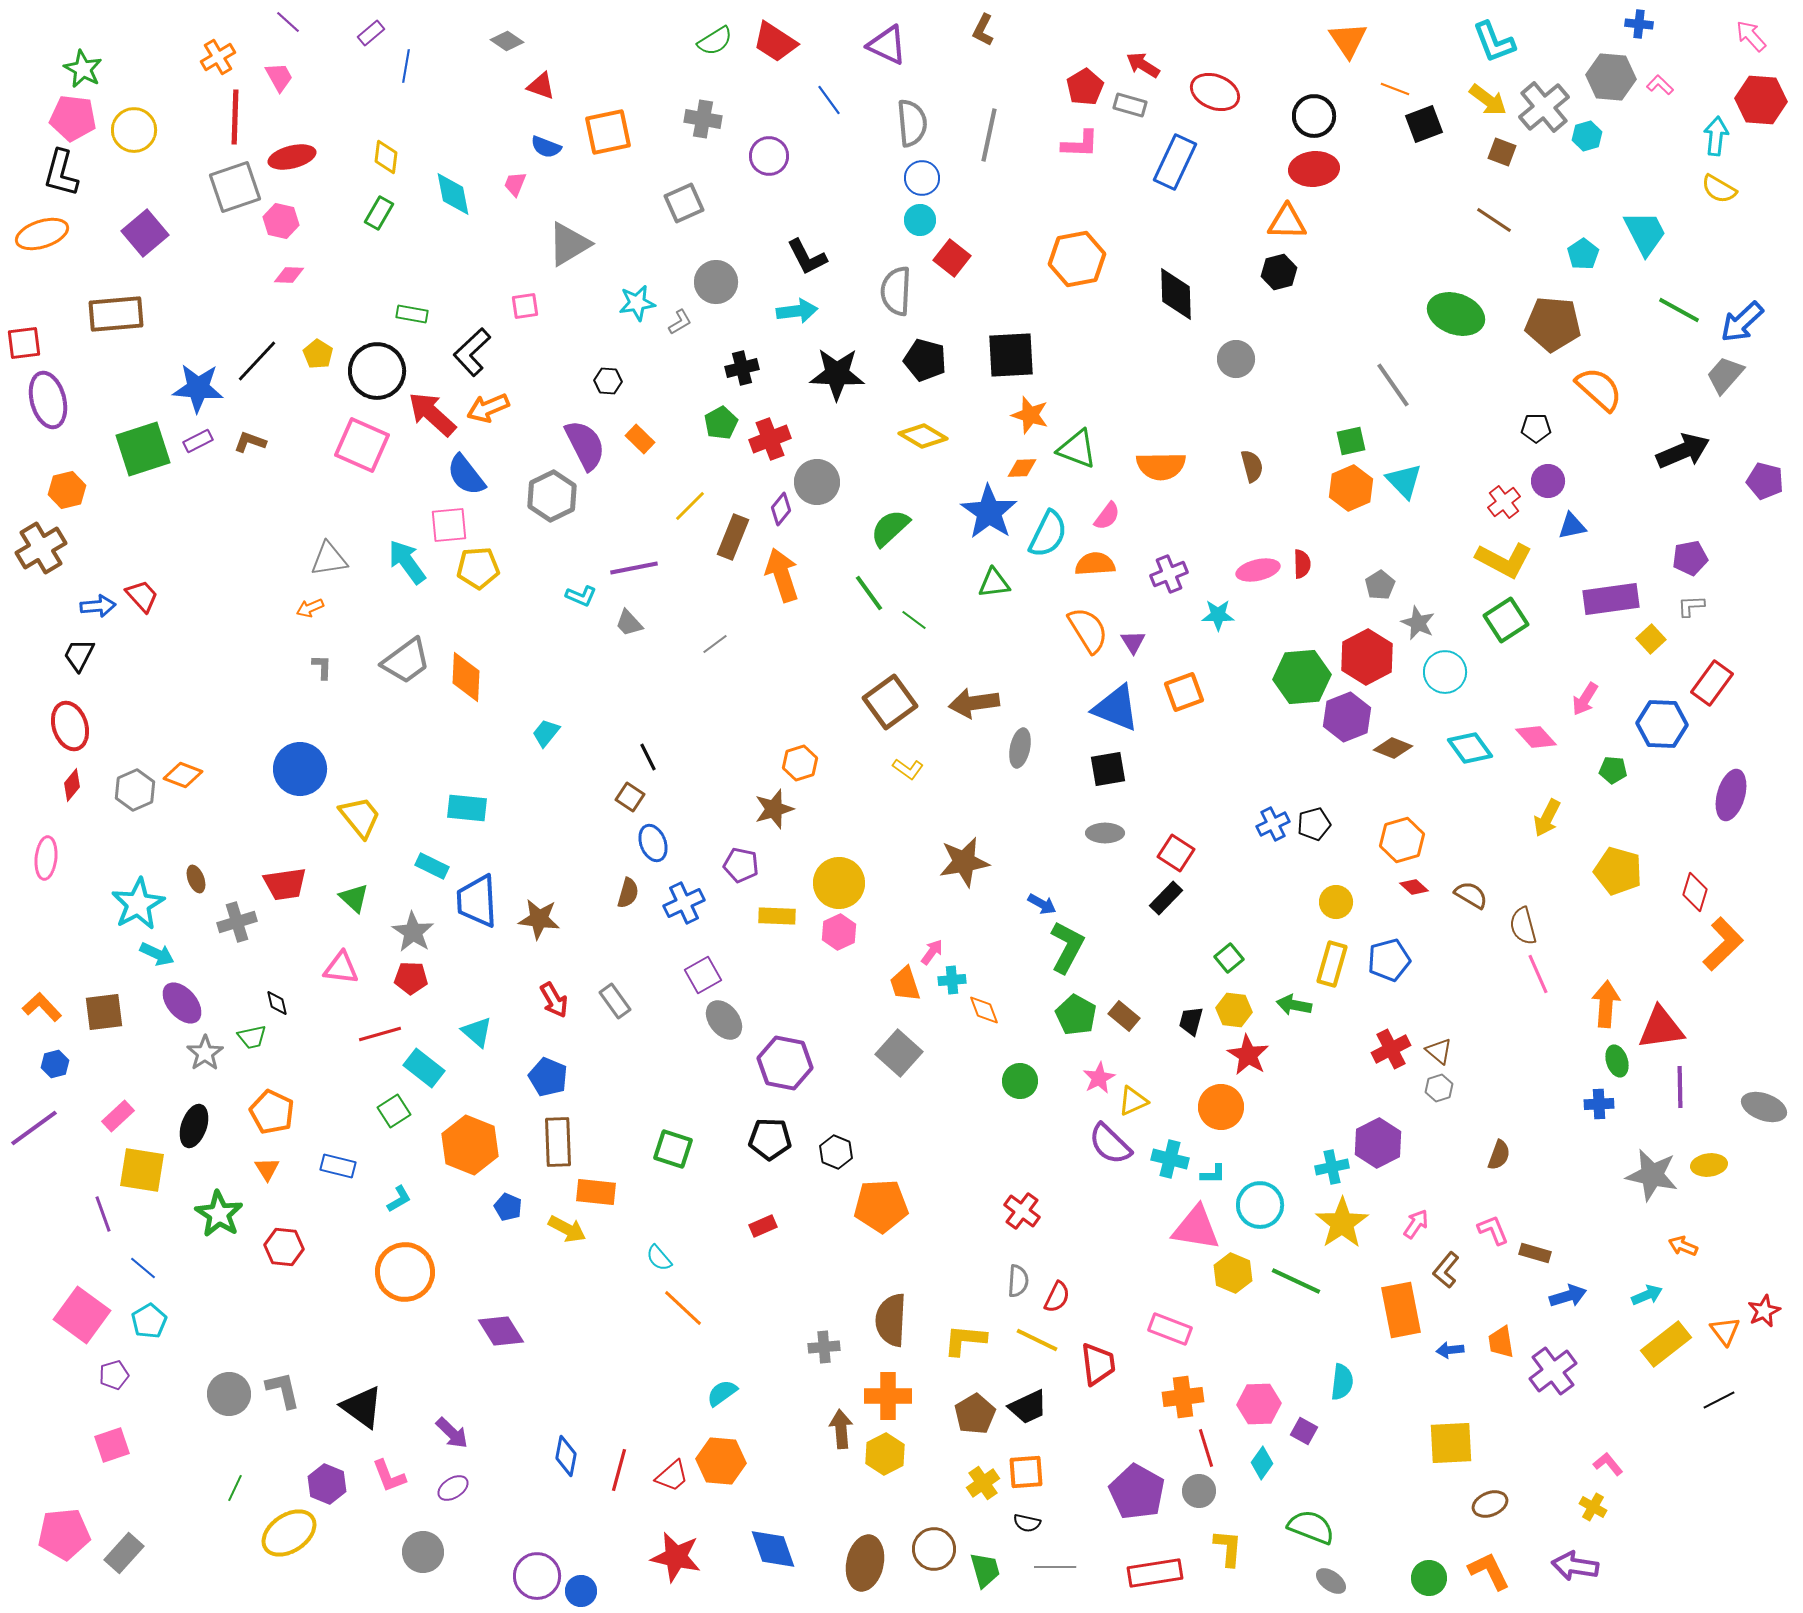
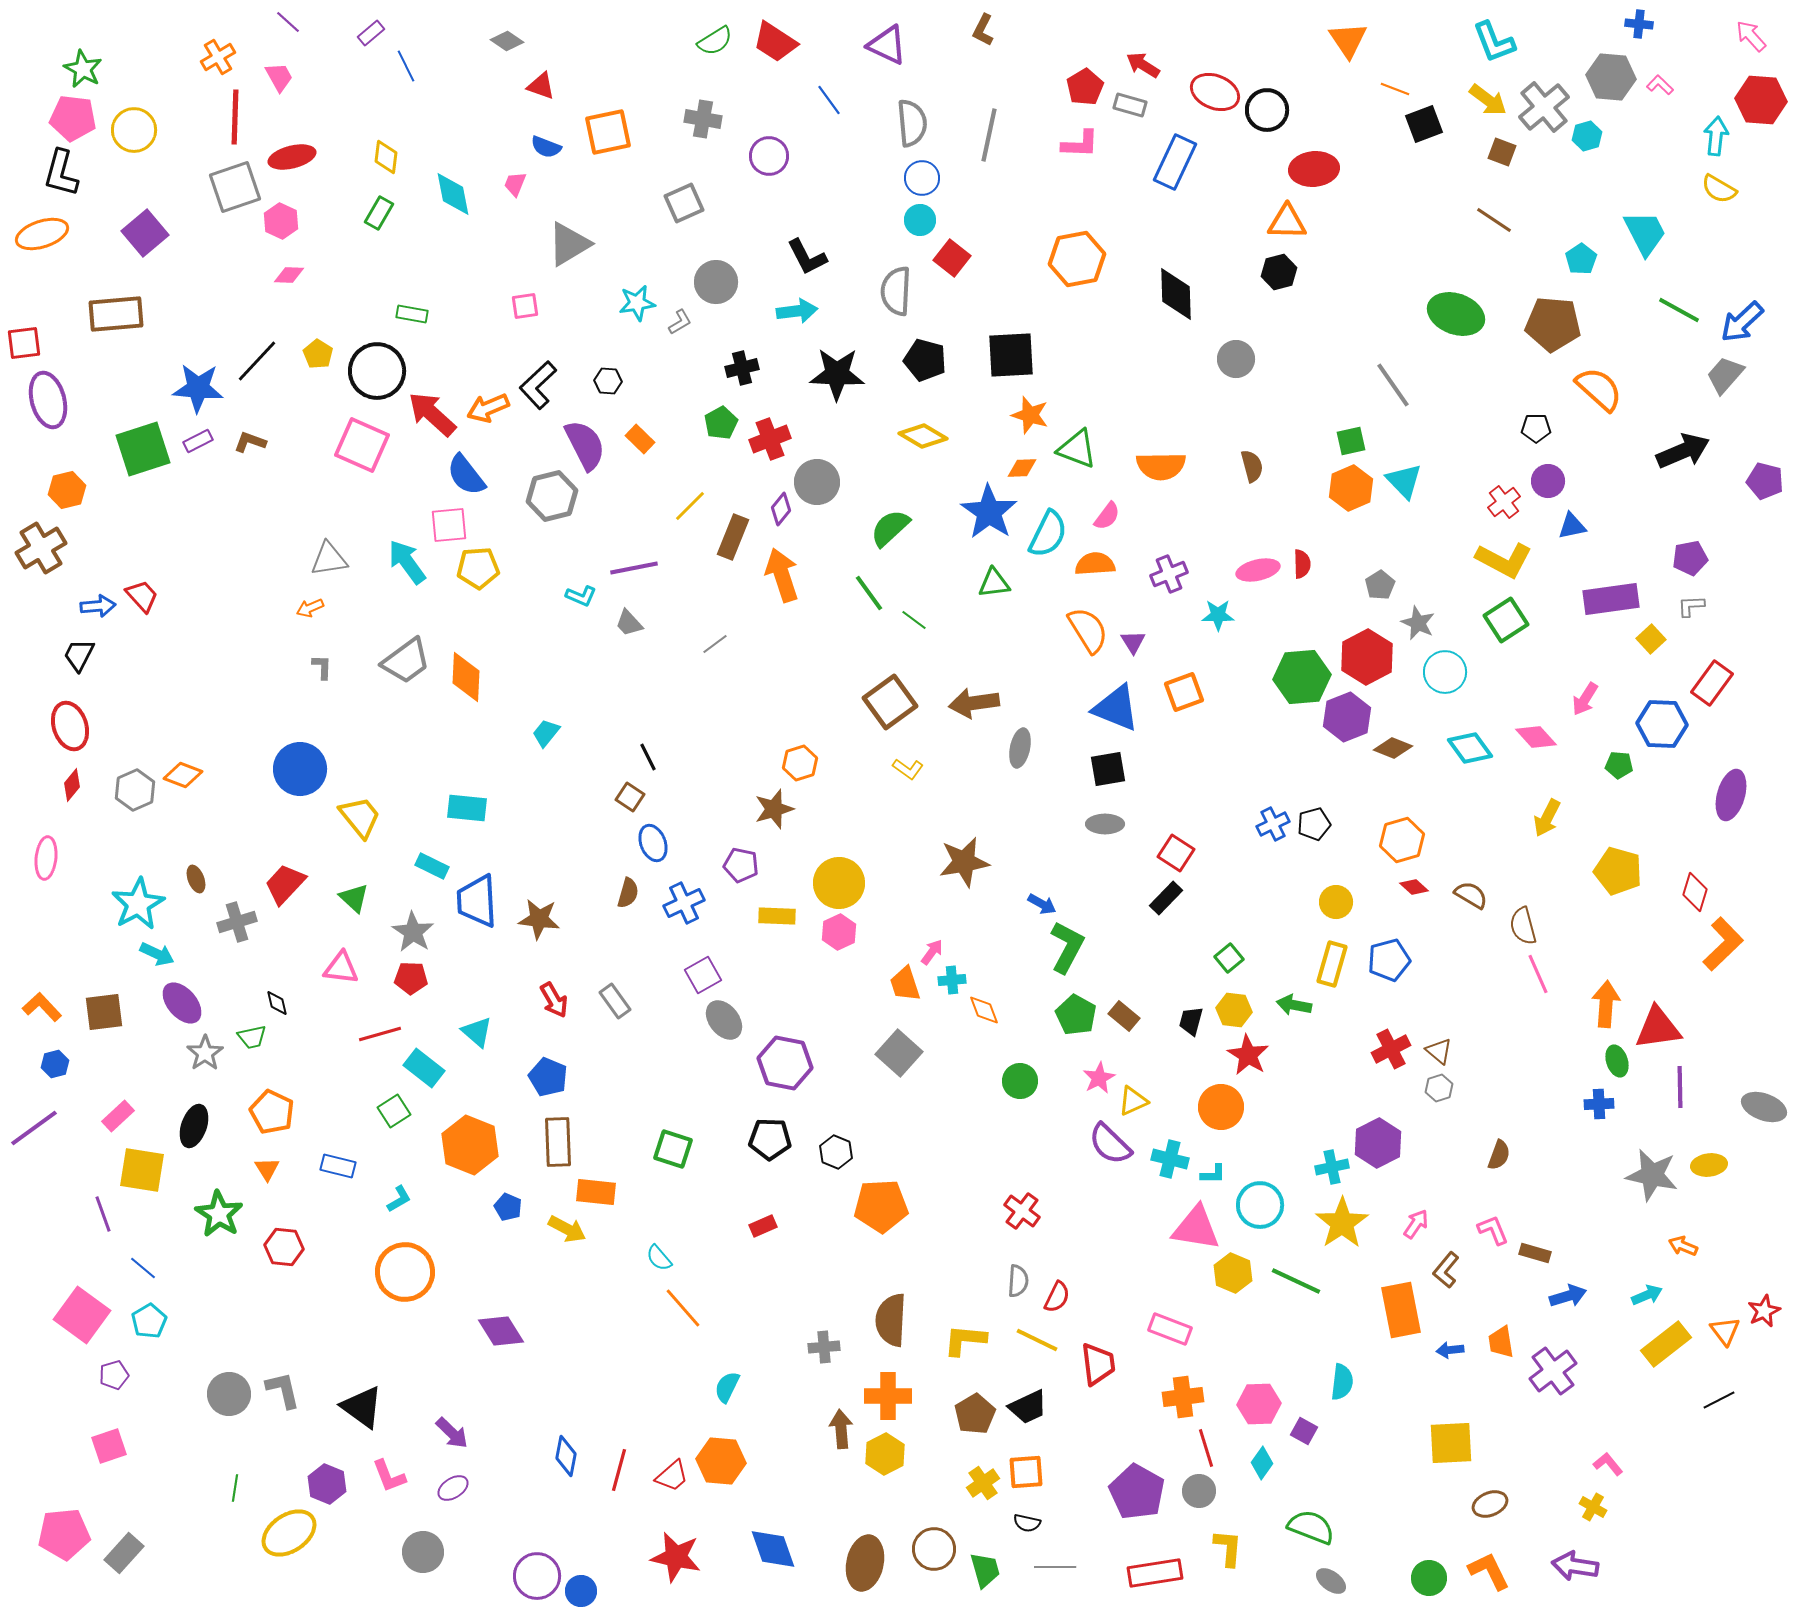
blue line at (406, 66): rotated 36 degrees counterclockwise
black circle at (1314, 116): moved 47 px left, 6 px up
pink hexagon at (281, 221): rotated 12 degrees clockwise
cyan pentagon at (1583, 254): moved 2 px left, 5 px down
black L-shape at (472, 352): moved 66 px right, 33 px down
gray hexagon at (552, 496): rotated 12 degrees clockwise
green pentagon at (1613, 770): moved 6 px right, 5 px up
gray ellipse at (1105, 833): moved 9 px up
red trapezoid at (285, 884): rotated 141 degrees clockwise
red triangle at (1661, 1028): moved 3 px left
orange line at (683, 1308): rotated 6 degrees clockwise
cyan semicircle at (722, 1393): moved 5 px right, 6 px up; rotated 28 degrees counterclockwise
pink square at (112, 1445): moved 3 px left, 1 px down
green line at (235, 1488): rotated 16 degrees counterclockwise
